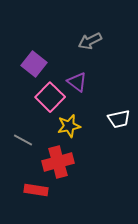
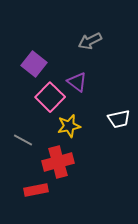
red rectangle: rotated 20 degrees counterclockwise
